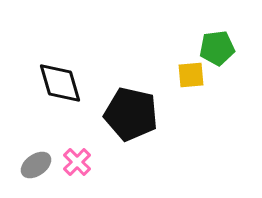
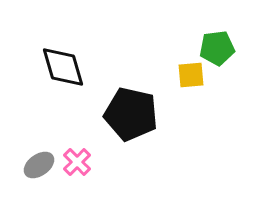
black diamond: moved 3 px right, 16 px up
gray ellipse: moved 3 px right
